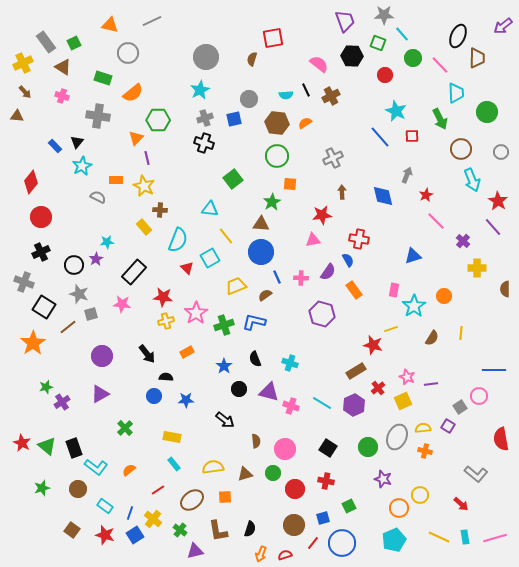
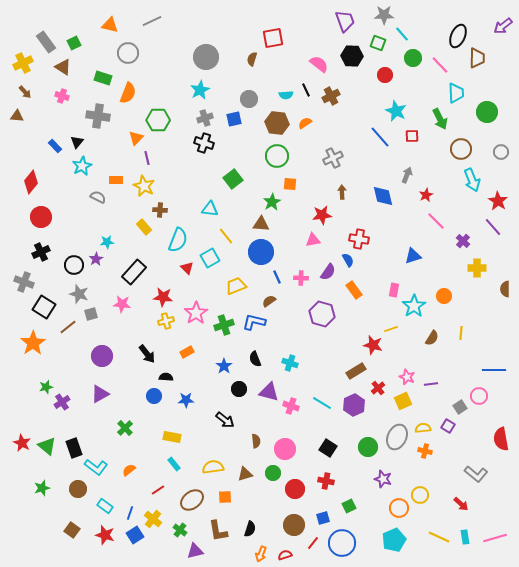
orange semicircle at (133, 93): moved 5 px left; rotated 30 degrees counterclockwise
brown semicircle at (265, 295): moved 4 px right, 6 px down
